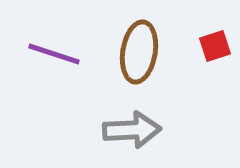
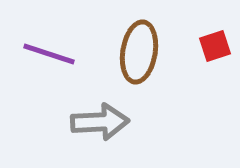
purple line: moved 5 px left
gray arrow: moved 32 px left, 8 px up
